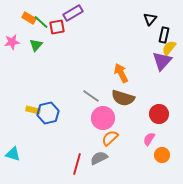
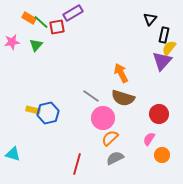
gray semicircle: moved 16 px right
